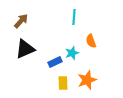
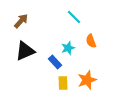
cyan line: rotated 49 degrees counterclockwise
black triangle: moved 2 px down
cyan star: moved 4 px left, 5 px up
blue rectangle: rotated 72 degrees clockwise
